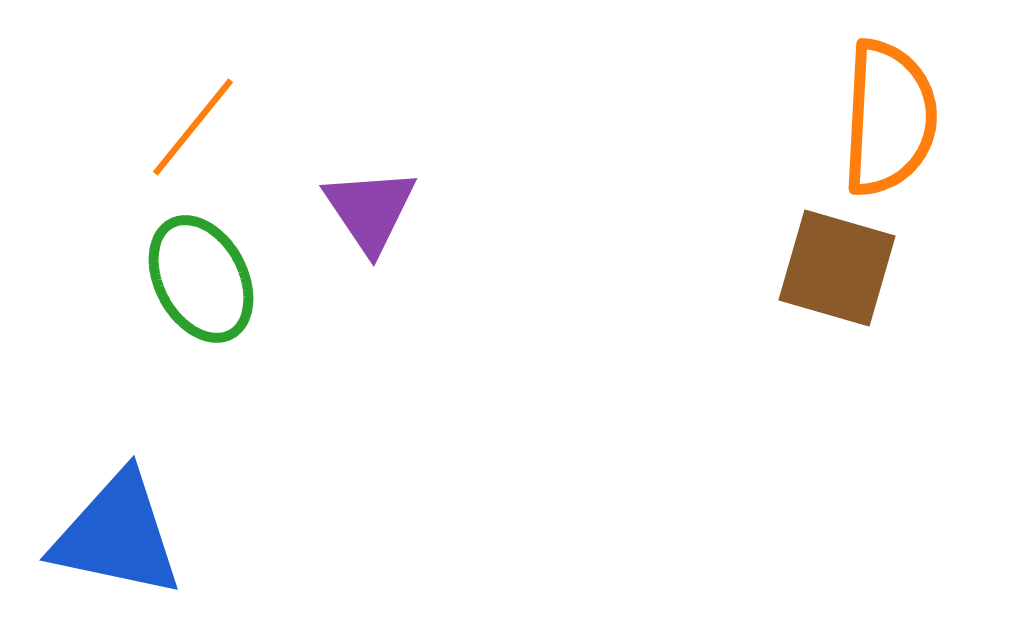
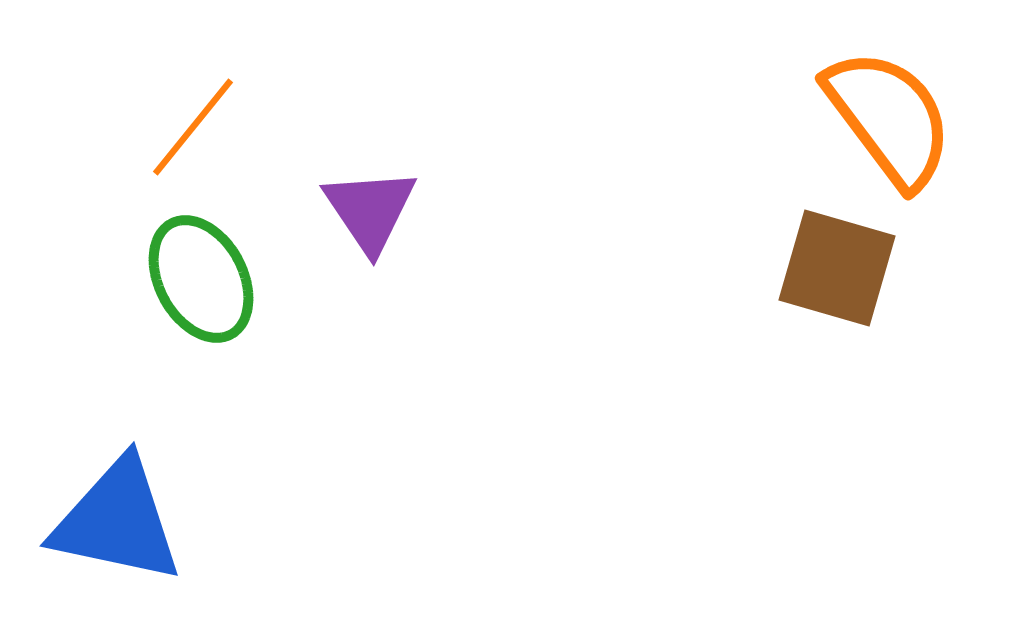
orange semicircle: rotated 40 degrees counterclockwise
blue triangle: moved 14 px up
